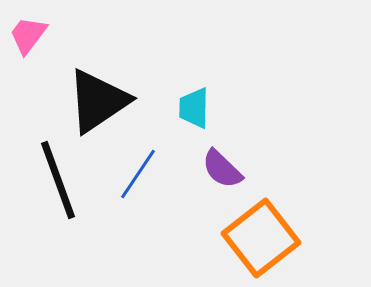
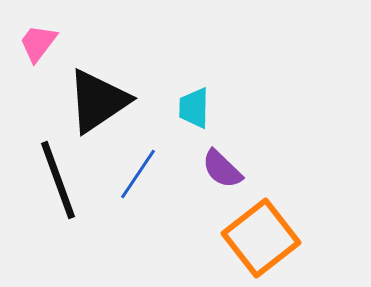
pink trapezoid: moved 10 px right, 8 px down
